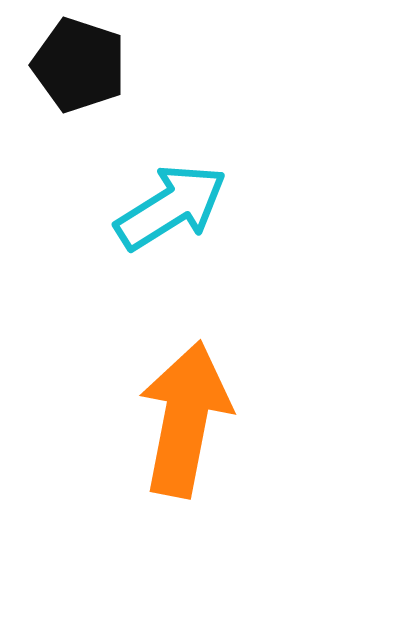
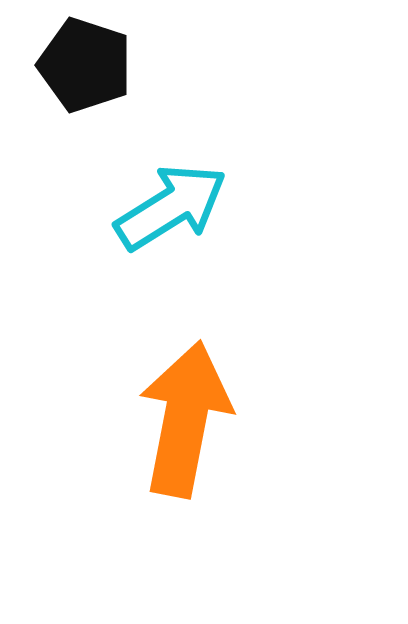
black pentagon: moved 6 px right
